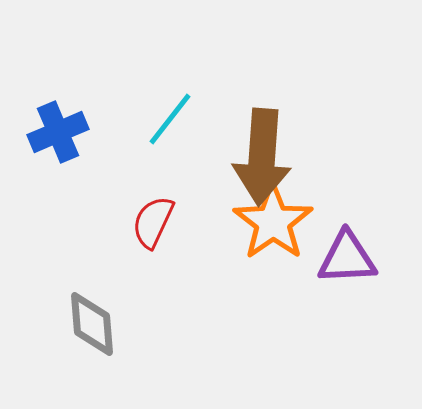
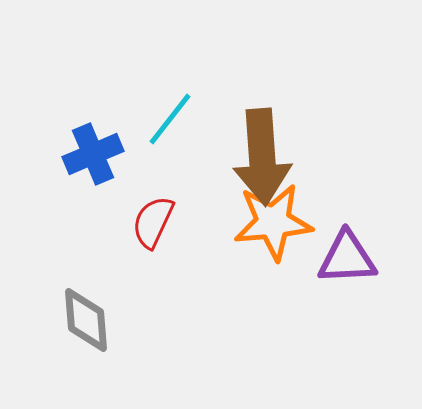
blue cross: moved 35 px right, 22 px down
brown arrow: rotated 8 degrees counterclockwise
orange star: rotated 30 degrees clockwise
gray diamond: moved 6 px left, 4 px up
